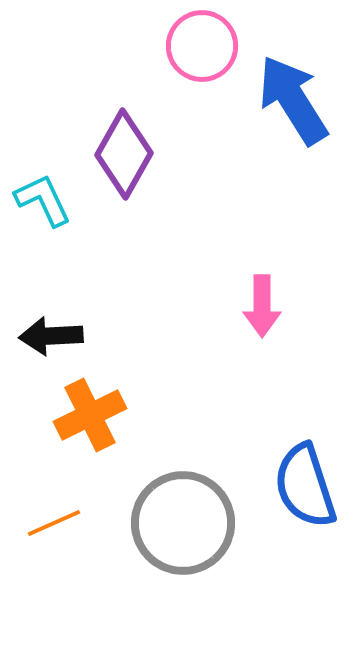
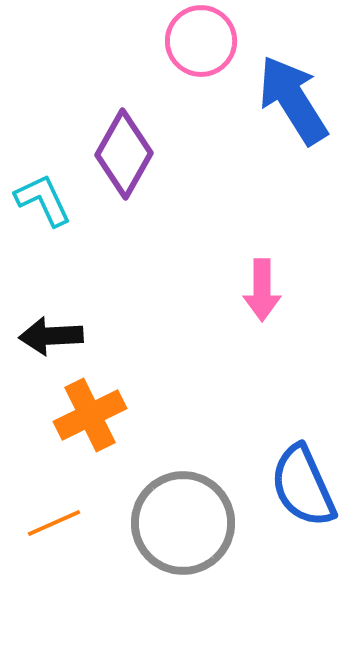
pink circle: moved 1 px left, 5 px up
pink arrow: moved 16 px up
blue semicircle: moved 2 px left; rotated 6 degrees counterclockwise
